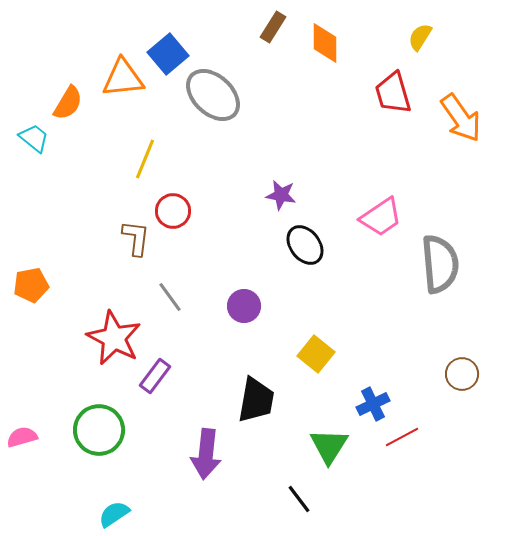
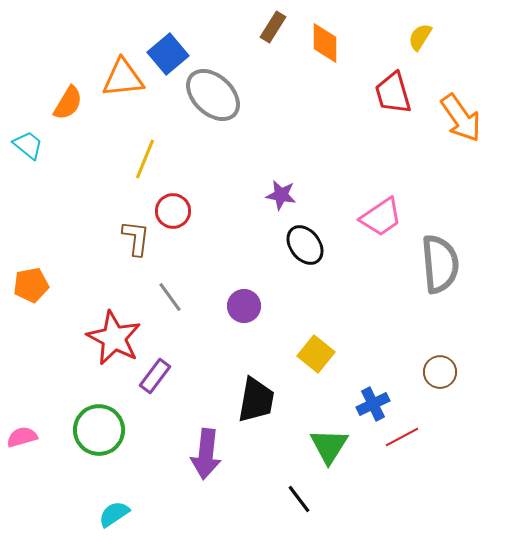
cyan trapezoid: moved 6 px left, 7 px down
brown circle: moved 22 px left, 2 px up
